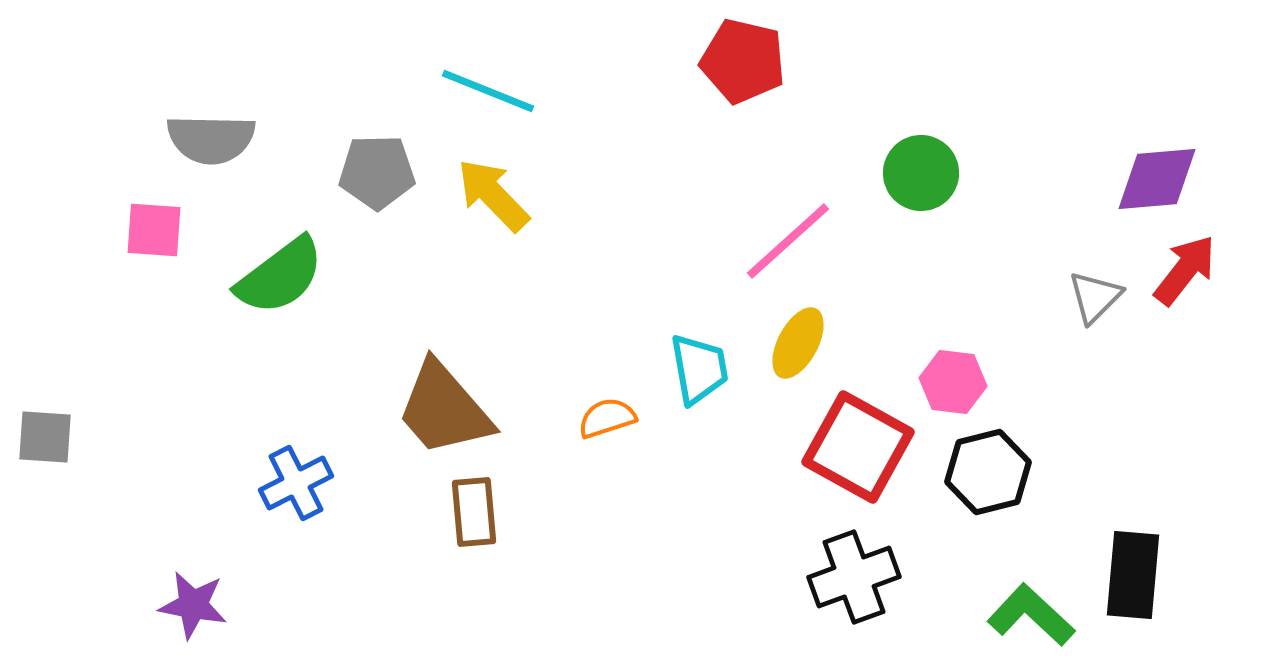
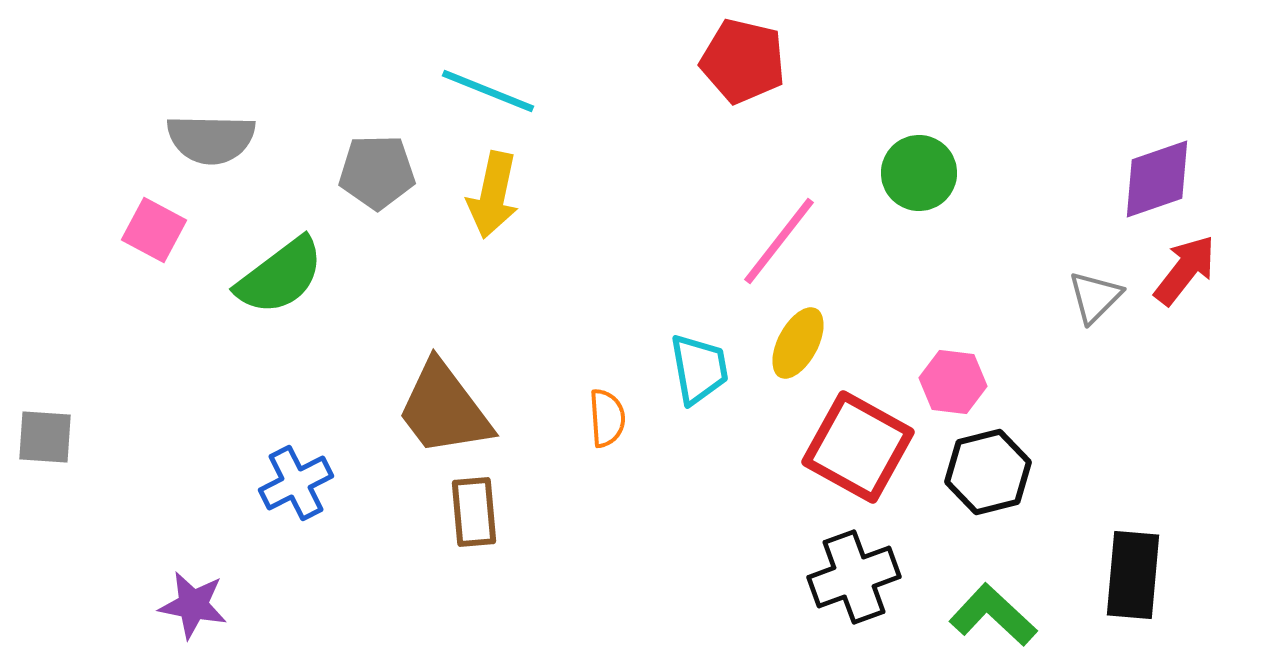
green circle: moved 2 px left
purple diamond: rotated 14 degrees counterclockwise
yellow arrow: rotated 124 degrees counterclockwise
pink square: rotated 24 degrees clockwise
pink line: moved 9 px left; rotated 10 degrees counterclockwise
brown trapezoid: rotated 4 degrees clockwise
orange semicircle: rotated 104 degrees clockwise
green L-shape: moved 38 px left
